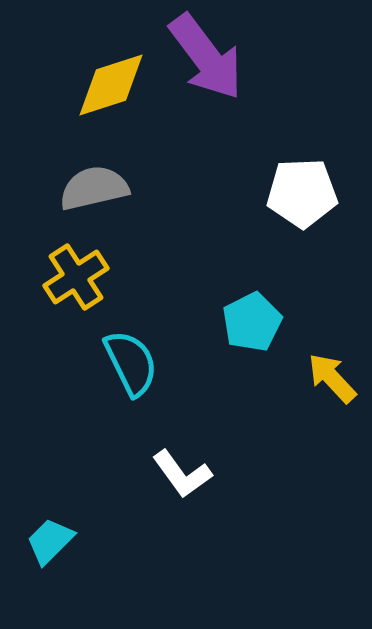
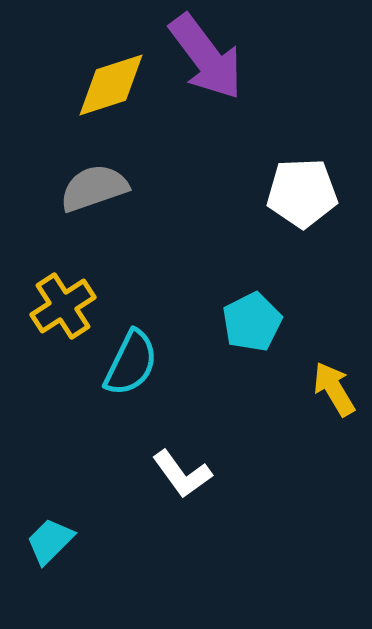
gray semicircle: rotated 6 degrees counterclockwise
yellow cross: moved 13 px left, 29 px down
cyan semicircle: rotated 52 degrees clockwise
yellow arrow: moved 2 px right, 11 px down; rotated 12 degrees clockwise
